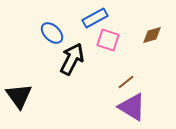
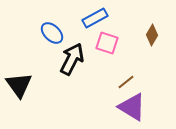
brown diamond: rotated 45 degrees counterclockwise
pink square: moved 1 px left, 3 px down
black triangle: moved 11 px up
